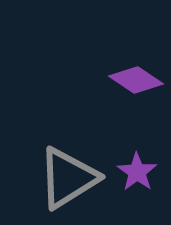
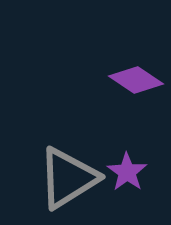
purple star: moved 10 px left
